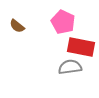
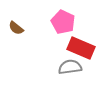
brown semicircle: moved 1 px left, 2 px down
red rectangle: moved 1 px down; rotated 12 degrees clockwise
